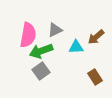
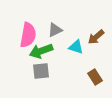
cyan triangle: rotated 21 degrees clockwise
gray square: rotated 30 degrees clockwise
